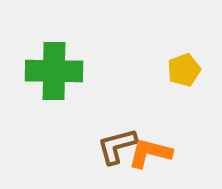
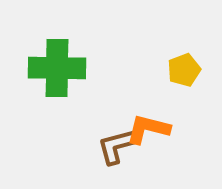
green cross: moved 3 px right, 3 px up
orange L-shape: moved 2 px left, 24 px up
